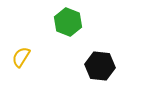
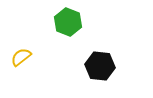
yellow semicircle: rotated 20 degrees clockwise
